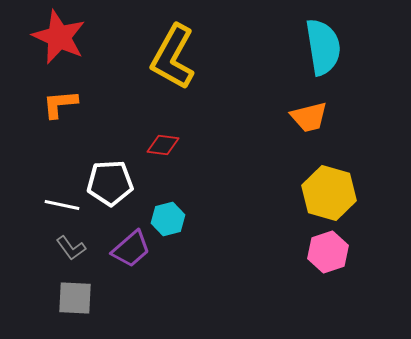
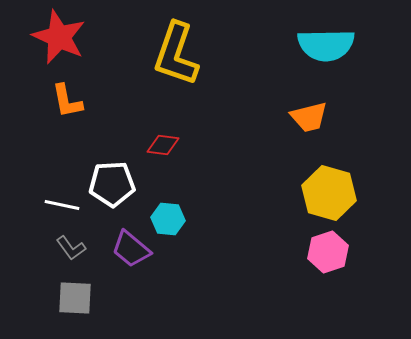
cyan semicircle: moved 3 px right, 2 px up; rotated 98 degrees clockwise
yellow L-shape: moved 3 px right, 3 px up; rotated 10 degrees counterclockwise
orange L-shape: moved 7 px right, 3 px up; rotated 96 degrees counterclockwise
white pentagon: moved 2 px right, 1 px down
cyan hexagon: rotated 20 degrees clockwise
purple trapezoid: rotated 81 degrees clockwise
